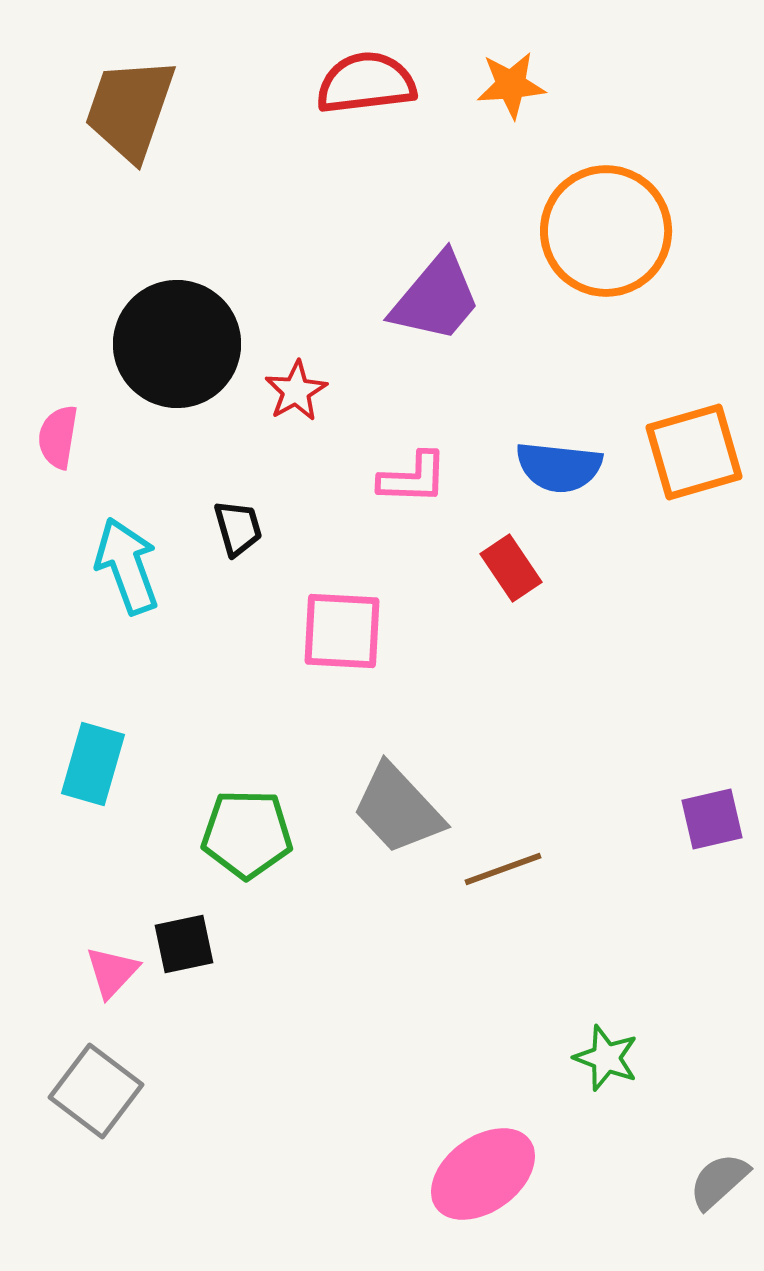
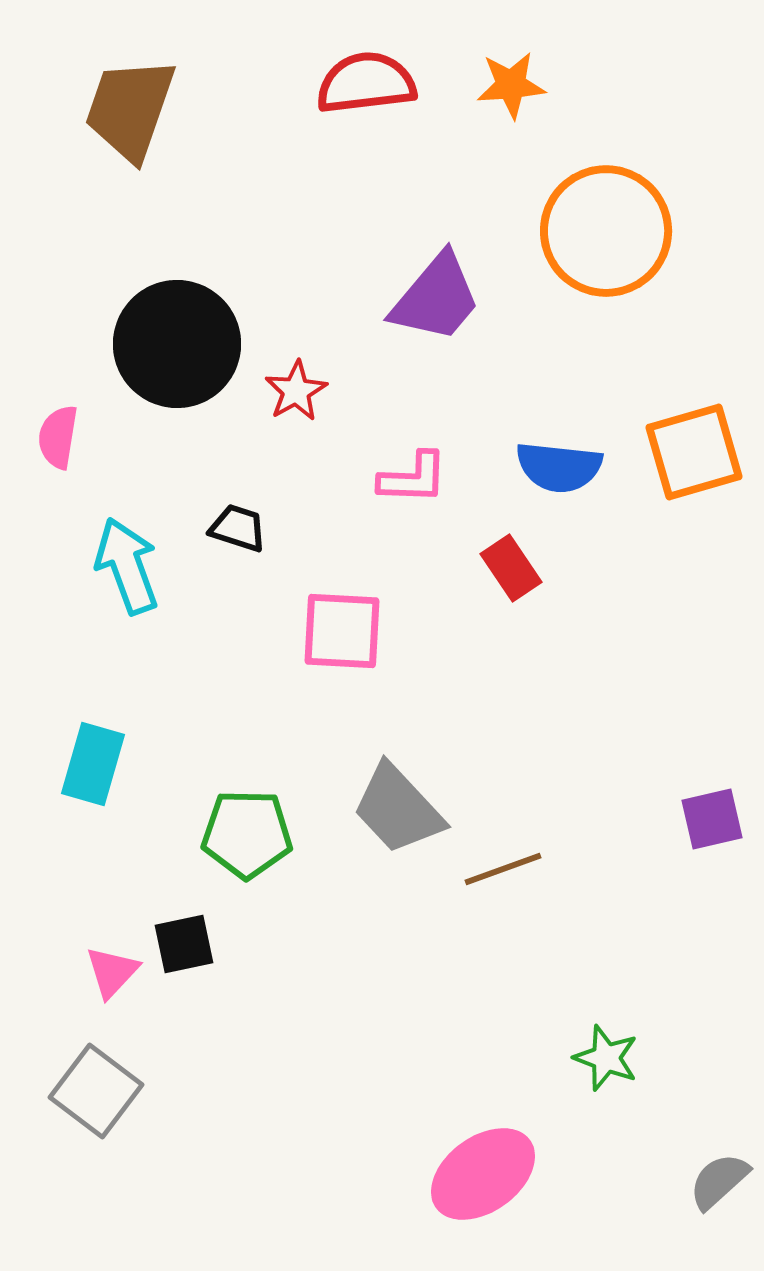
black trapezoid: rotated 56 degrees counterclockwise
